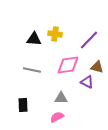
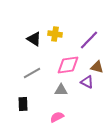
black triangle: rotated 28 degrees clockwise
gray line: moved 3 px down; rotated 42 degrees counterclockwise
gray triangle: moved 8 px up
black rectangle: moved 1 px up
